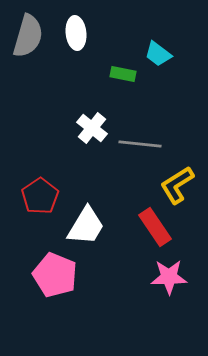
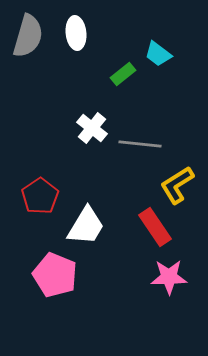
green rectangle: rotated 50 degrees counterclockwise
